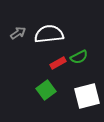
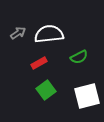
red rectangle: moved 19 px left
